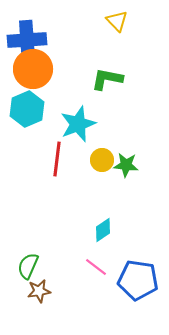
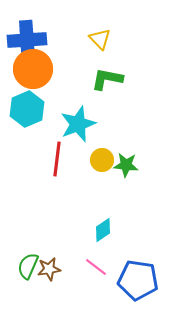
yellow triangle: moved 17 px left, 18 px down
brown star: moved 10 px right, 22 px up
